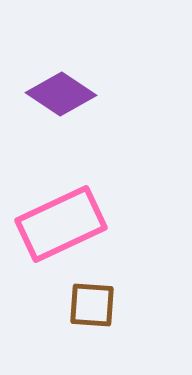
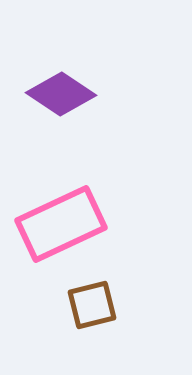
brown square: rotated 18 degrees counterclockwise
